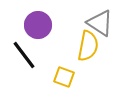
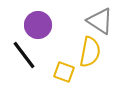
gray triangle: moved 2 px up
yellow semicircle: moved 2 px right, 6 px down
yellow square: moved 5 px up
